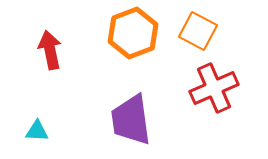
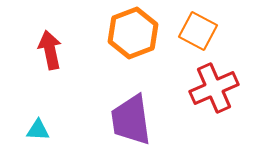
cyan triangle: moved 1 px right, 1 px up
